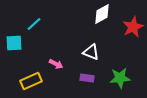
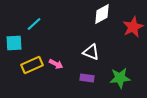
yellow rectangle: moved 1 px right, 16 px up
